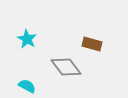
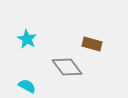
gray diamond: moved 1 px right
